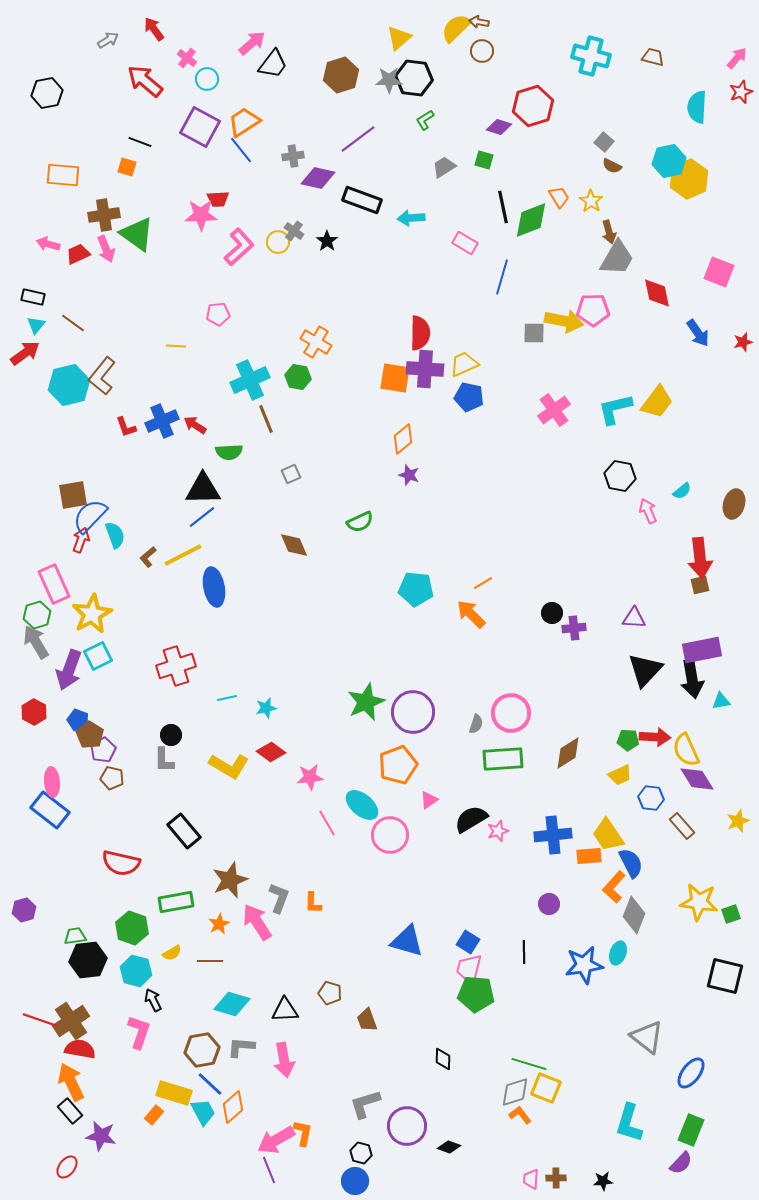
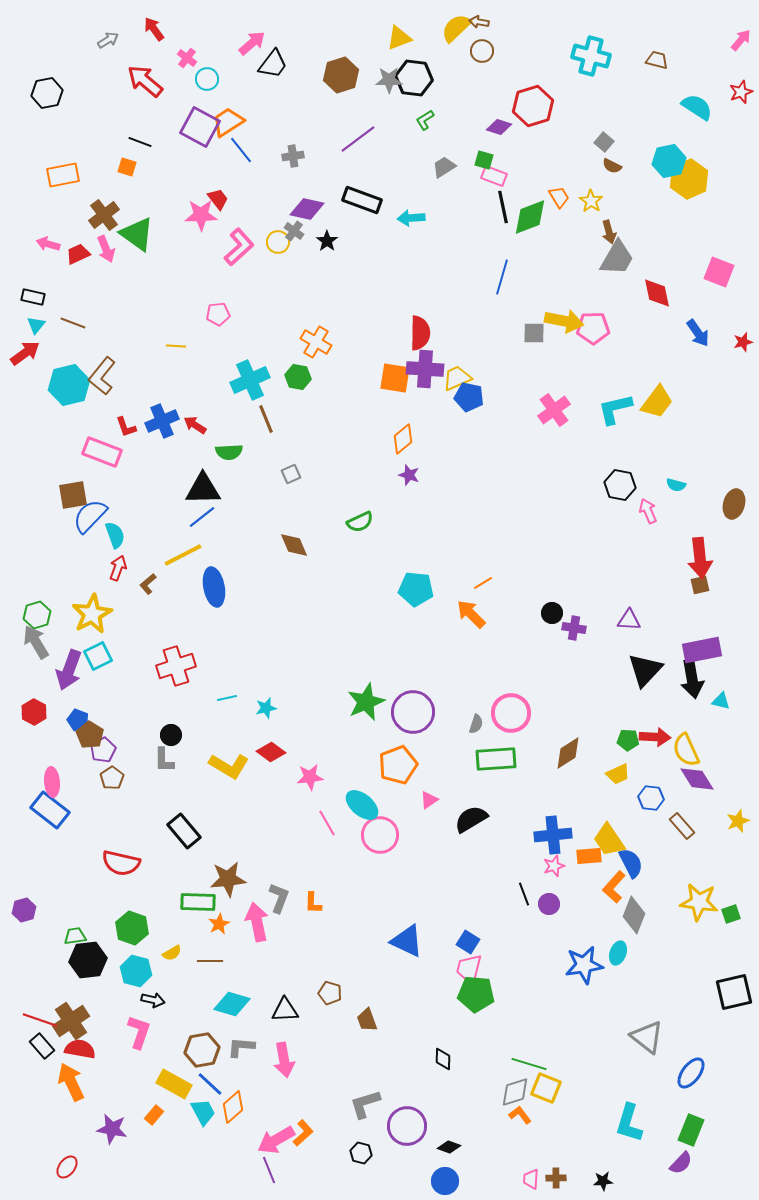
yellow triangle at (399, 38): rotated 20 degrees clockwise
brown trapezoid at (653, 57): moved 4 px right, 3 px down
pink arrow at (737, 58): moved 4 px right, 18 px up
cyan semicircle at (697, 107): rotated 120 degrees clockwise
orange trapezoid at (244, 122): moved 16 px left
orange rectangle at (63, 175): rotated 16 degrees counterclockwise
purple diamond at (318, 178): moved 11 px left, 31 px down
red trapezoid at (218, 199): rotated 125 degrees counterclockwise
brown cross at (104, 215): rotated 28 degrees counterclockwise
green diamond at (531, 220): moved 1 px left, 3 px up
pink rectangle at (465, 243): moved 29 px right, 67 px up; rotated 10 degrees counterclockwise
pink pentagon at (593, 310): moved 18 px down
brown line at (73, 323): rotated 15 degrees counterclockwise
yellow trapezoid at (464, 364): moved 7 px left, 14 px down
black hexagon at (620, 476): moved 9 px down
cyan semicircle at (682, 491): moved 6 px left, 6 px up; rotated 54 degrees clockwise
red arrow at (81, 540): moved 37 px right, 28 px down
brown L-shape at (148, 557): moved 27 px down
pink rectangle at (54, 584): moved 48 px right, 132 px up; rotated 45 degrees counterclockwise
purple triangle at (634, 618): moved 5 px left, 2 px down
purple cross at (574, 628): rotated 15 degrees clockwise
cyan triangle at (721, 701): rotated 24 degrees clockwise
green rectangle at (503, 759): moved 7 px left
yellow trapezoid at (620, 775): moved 2 px left, 1 px up
brown pentagon at (112, 778): rotated 25 degrees clockwise
pink star at (498, 831): moved 56 px right, 35 px down
pink circle at (390, 835): moved 10 px left
yellow trapezoid at (608, 835): moved 1 px right, 5 px down
brown star at (230, 880): moved 2 px left, 1 px up; rotated 15 degrees clockwise
green rectangle at (176, 902): moved 22 px right; rotated 12 degrees clockwise
pink arrow at (257, 922): rotated 21 degrees clockwise
blue triangle at (407, 941): rotated 9 degrees clockwise
black line at (524, 952): moved 58 px up; rotated 20 degrees counterclockwise
black square at (725, 976): moved 9 px right, 16 px down; rotated 27 degrees counterclockwise
black arrow at (153, 1000): rotated 130 degrees clockwise
yellow rectangle at (174, 1093): moved 9 px up; rotated 12 degrees clockwise
black rectangle at (70, 1111): moved 28 px left, 65 px up
orange L-shape at (303, 1133): rotated 36 degrees clockwise
purple star at (101, 1136): moved 11 px right, 7 px up
blue circle at (355, 1181): moved 90 px right
